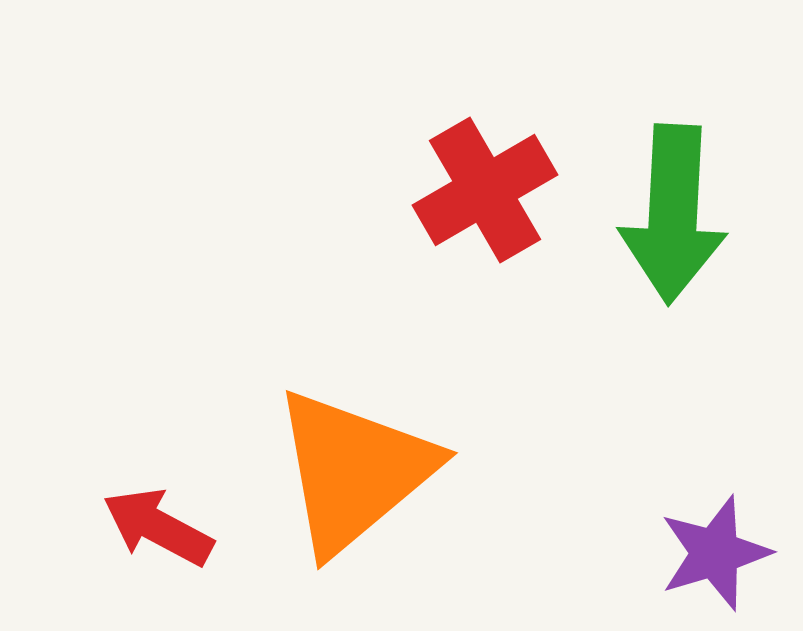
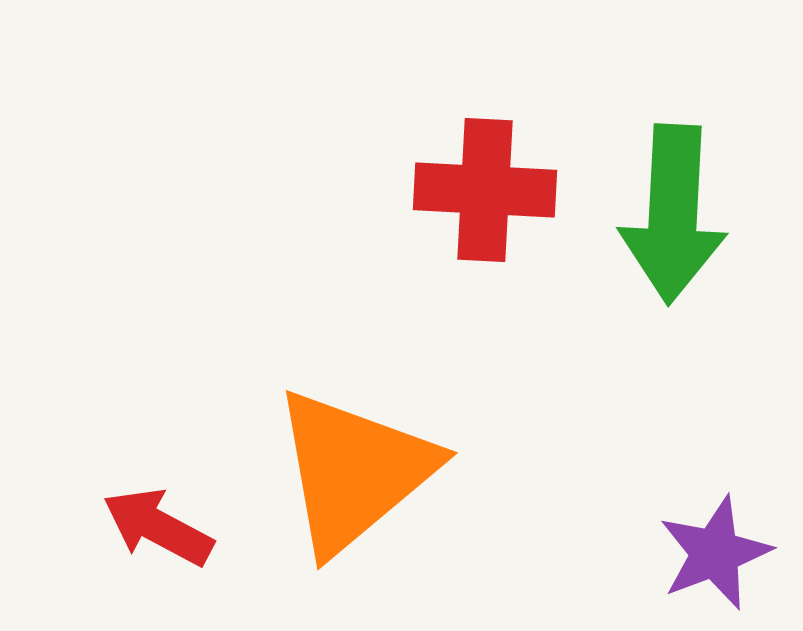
red cross: rotated 33 degrees clockwise
purple star: rotated 4 degrees counterclockwise
